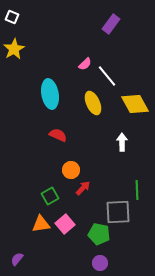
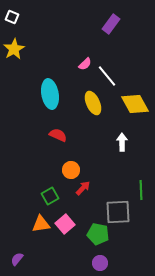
green line: moved 4 px right
green pentagon: moved 1 px left
